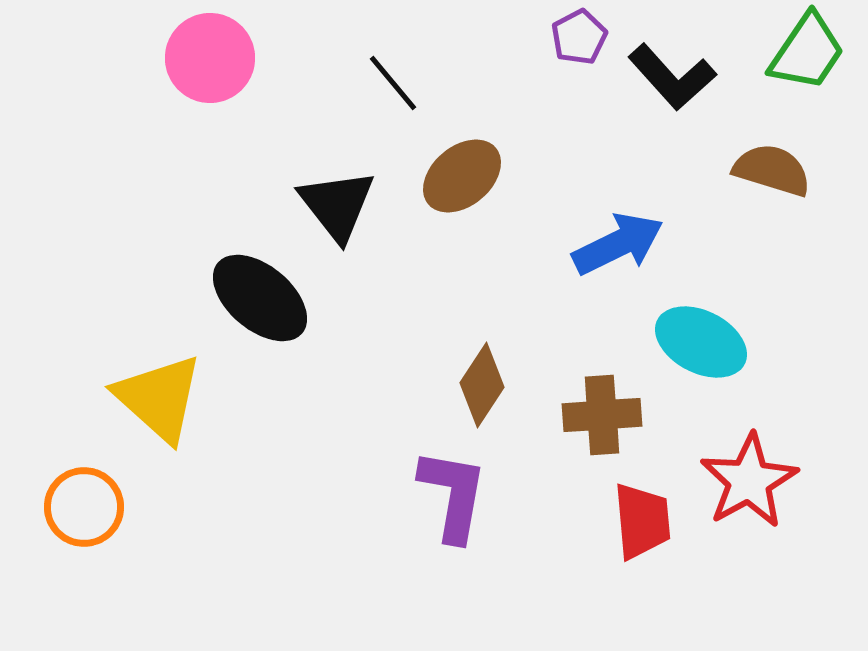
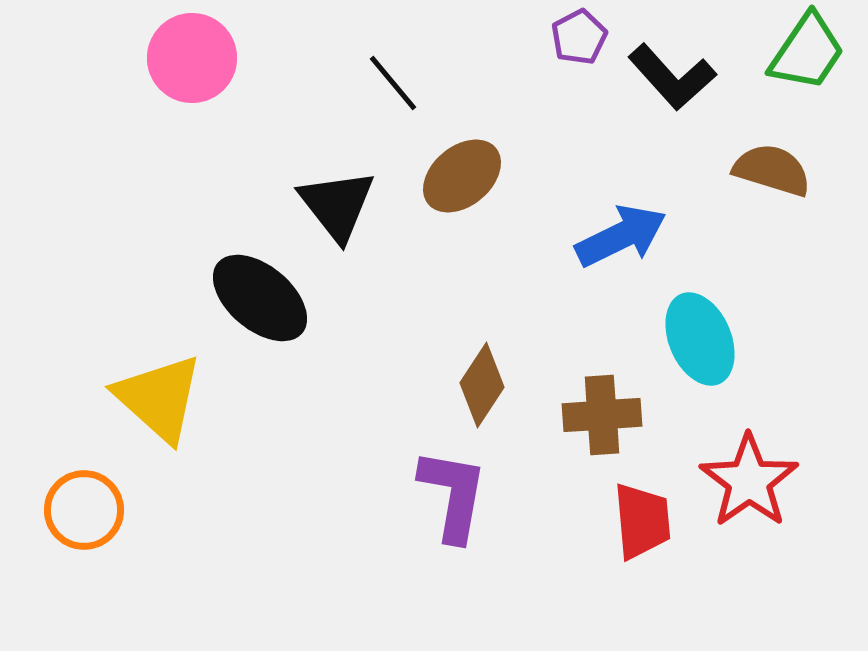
pink circle: moved 18 px left
blue arrow: moved 3 px right, 8 px up
cyan ellipse: moved 1 px left, 3 px up; rotated 40 degrees clockwise
red star: rotated 6 degrees counterclockwise
orange circle: moved 3 px down
